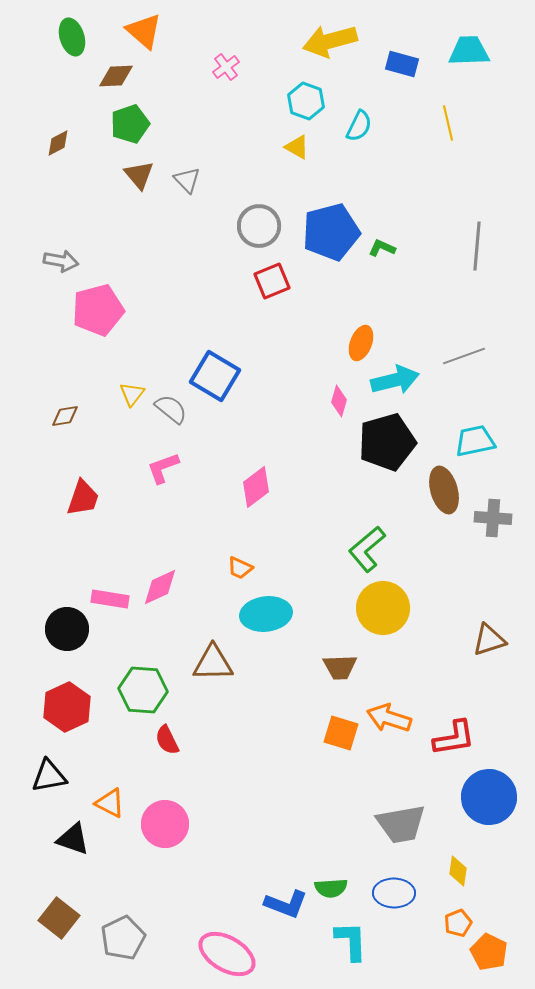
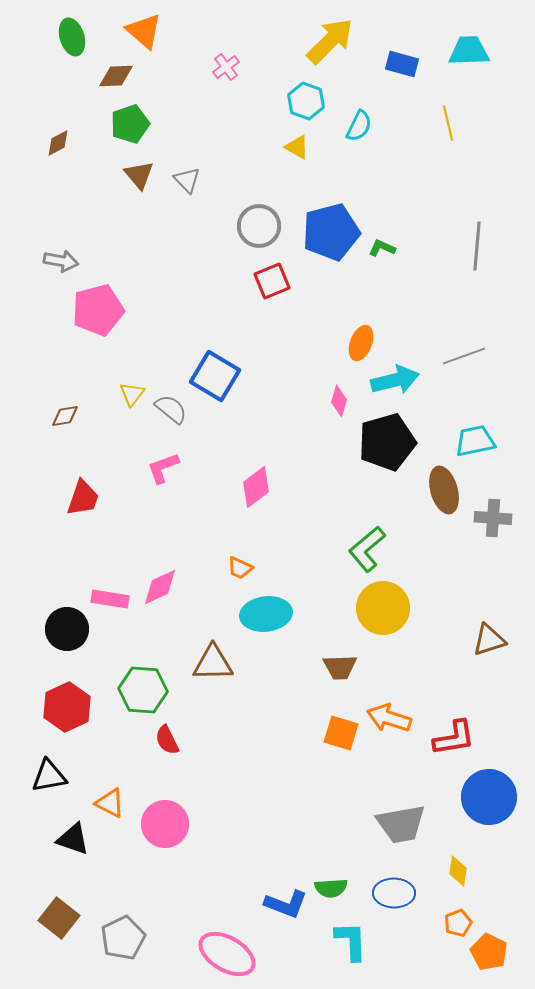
yellow arrow at (330, 41): rotated 150 degrees clockwise
